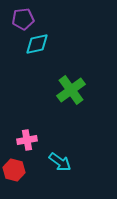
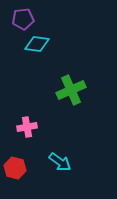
cyan diamond: rotated 20 degrees clockwise
green cross: rotated 12 degrees clockwise
pink cross: moved 13 px up
red hexagon: moved 1 px right, 2 px up
